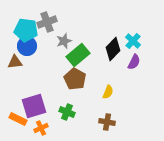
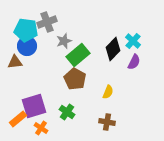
green cross: rotated 14 degrees clockwise
orange rectangle: rotated 66 degrees counterclockwise
orange cross: rotated 32 degrees counterclockwise
